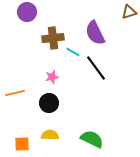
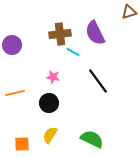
purple circle: moved 15 px left, 33 px down
brown cross: moved 7 px right, 4 px up
black line: moved 2 px right, 13 px down
pink star: moved 1 px right; rotated 24 degrees clockwise
yellow semicircle: rotated 60 degrees counterclockwise
